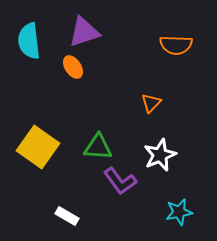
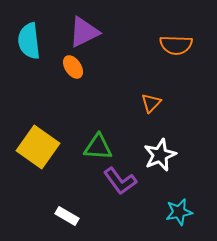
purple triangle: rotated 8 degrees counterclockwise
